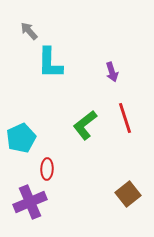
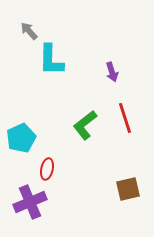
cyan L-shape: moved 1 px right, 3 px up
red ellipse: rotated 10 degrees clockwise
brown square: moved 5 px up; rotated 25 degrees clockwise
